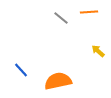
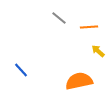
orange line: moved 15 px down
gray line: moved 2 px left
orange semicircle: moved 21 px right
